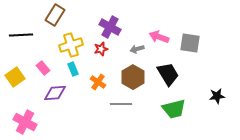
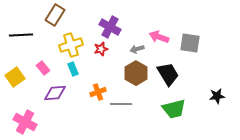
brown hexagon: moved 3 px right, 4 px up
orange cross: moved 10 px down; rotated 35 degrees clockwise
